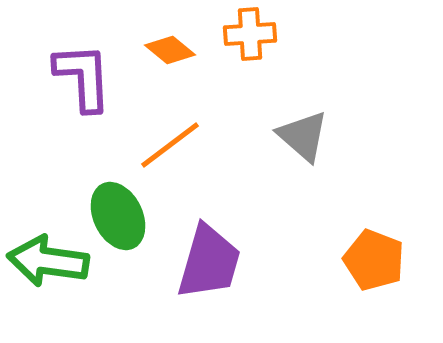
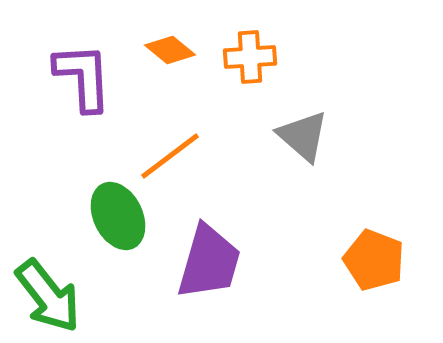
orange cross: moved 23 px down
orange line: moved 11 px down
green arrow: moved 35 px down; rotated 136 degrees counterclockwise
